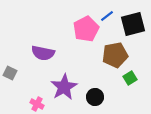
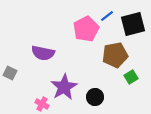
green square: moved 1 px right, 1 px up
pink cross: moved 5 px right
